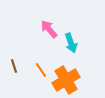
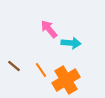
cyan arrow: rotated 66 degrees counterclockwise
brown line: rotated 32 degrees counterclockwise
